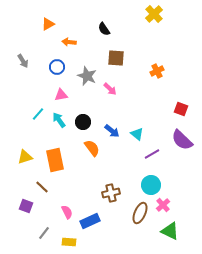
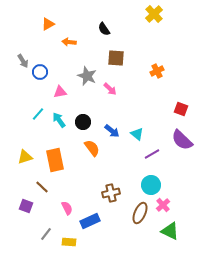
blue circle: moved 17 px left, 5 px down
pink triangle: moved 1 px left, 3 px up
pink semicircle: moved 4 px up
gray line: moved 2 px right, 1 px down
